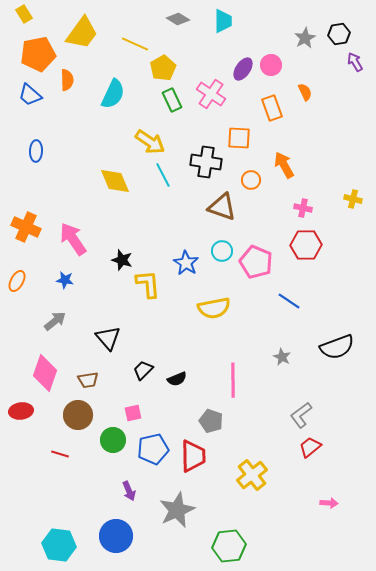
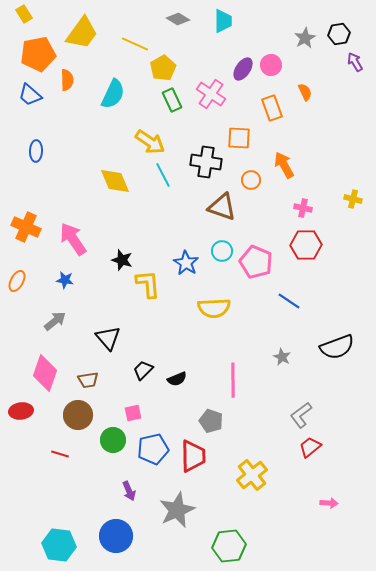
yellow semicircle at (214, 308): rotated 8 degrees clockwise
